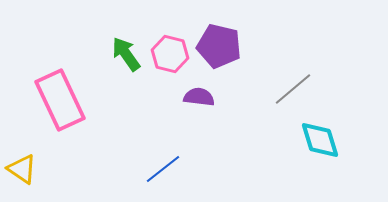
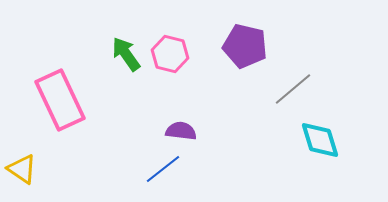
purple pentagon: moved 26 px right
purple semicircle: moved 18 px left, 34 px down
